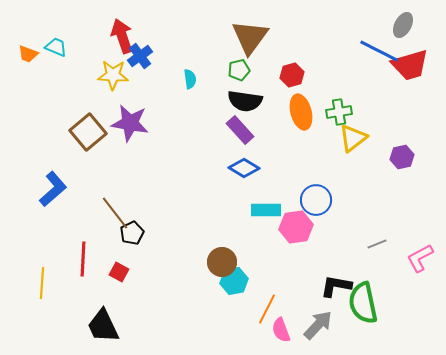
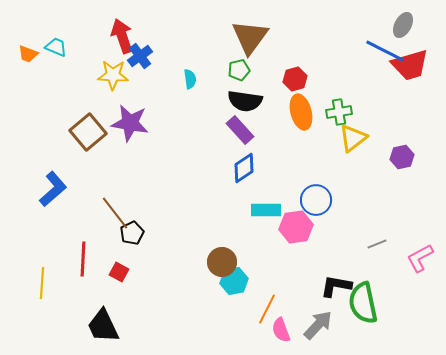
blue line: moved 6 px right
red hexagon: moved 3 px right, 4 px down
blue diamond: rotated 64 degrees counterclockwise
